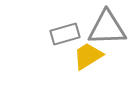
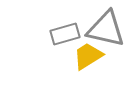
gray triangle: moved 1 px left, 1 px down; rotated 15 degrees clockwise
